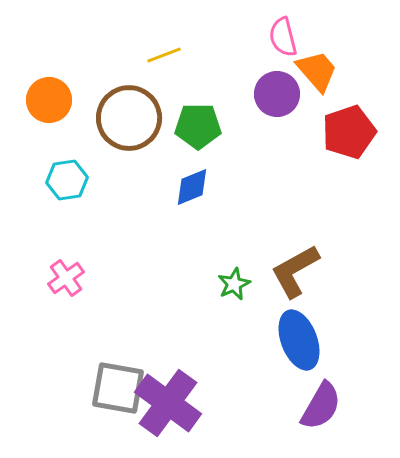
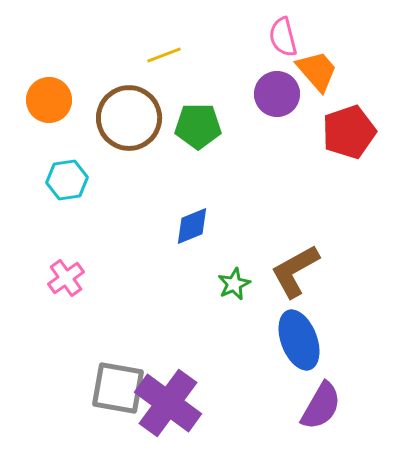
blue diamond: moved 39 px down
